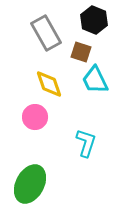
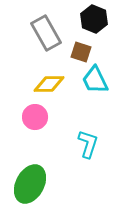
black hexagon: moved 1 px up
yellow diamond: rotated 72 degrees counterclockwise
cyan L-shape: moved 2 px right, 1 px down
